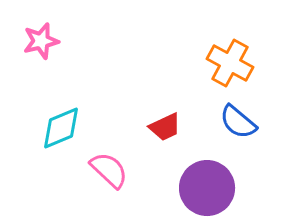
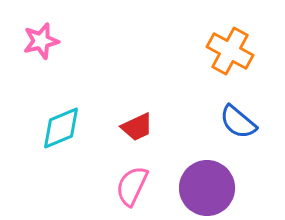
orange cross: moved 12 px up
red trapezoid: moved 28 px left
pink semicircle: moved 23 px right, 16 px down; rotated 108 degrees counterclockwise
